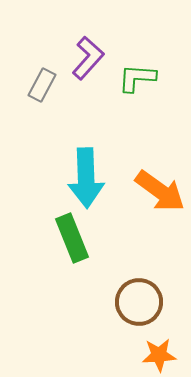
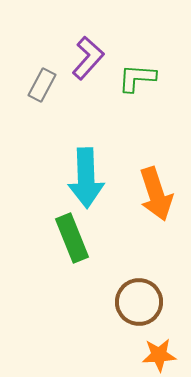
orange arrow: moved 4 px left, 3 px down; rotated 36 degrees clockwise
